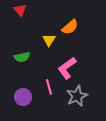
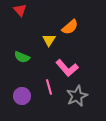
green semicircle: rotated 35 degrees clockwise
pink L-shape: rotated 95 degrees counterclockwise
purple circle: moved 1 px left, 1 px up
